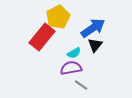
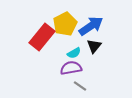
yellow pentagon: moved 7 px right, 7 px down
blue arrow: moved 2 px left, 2 px up
black triangle: moved 1 px left, 1 px down
gray line: moved 1 px left, 1 px down
